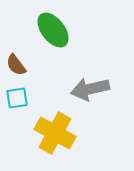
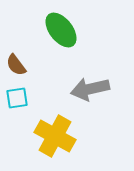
green ellipse: moved 8 px right
yellow cross: moved 3 px down
